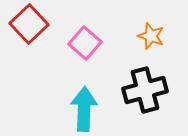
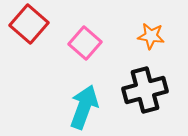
red square: rotated 6 degrees counterclockwise
orange star: rotated 12 degrees counterclockwise
cyan arrow: moved 2 px up; rotated 18 degrees clockwise
